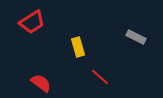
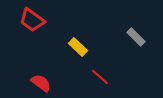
red trapezoid: moved 2 px up; rotated 68 degrees clockwise
gray rectangle: rotated 18 degrees clockwise
yellow rectangle: rotated 30 degrees counterclockwise
